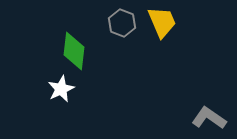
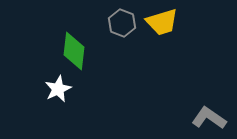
yellow trapezoid: rotated 96 degrees clockwise
white star: moved 3 px left
